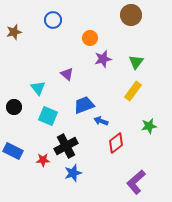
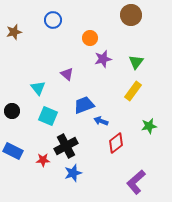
black circle: moved 2 px left, 4 px down
